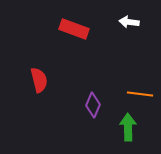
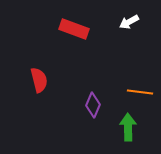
white arrow: rotated 36 degrees counterclockwise
orange line: moved 2 px up
